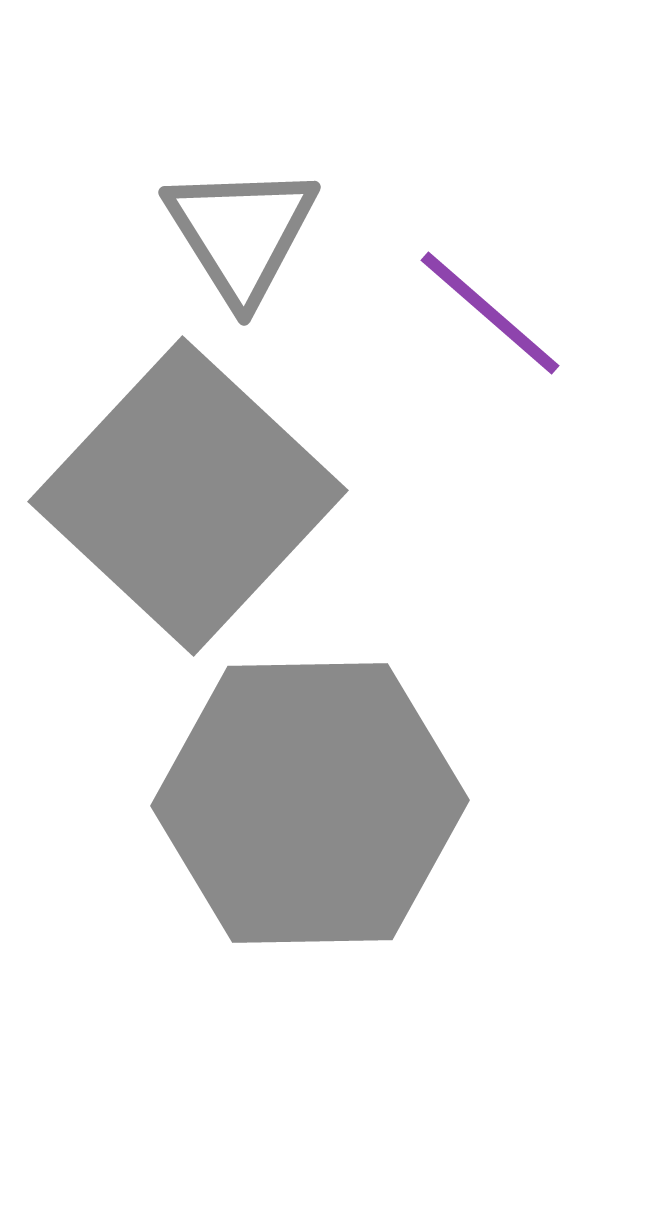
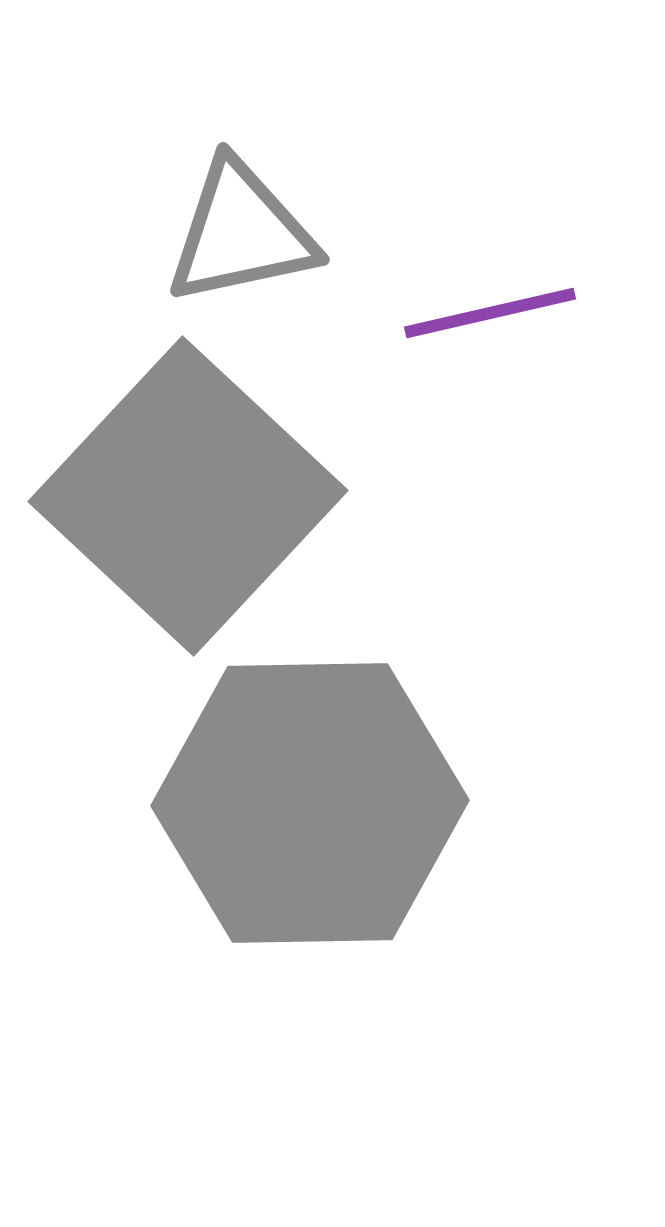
gray triangle: rotated 50 degrees clockwise
purple line: rotated 54 degrees counterclockwise
